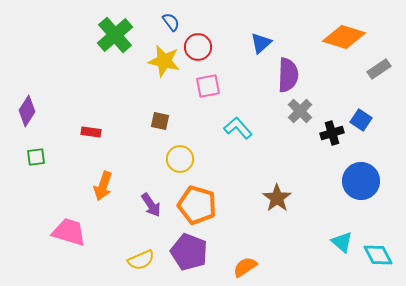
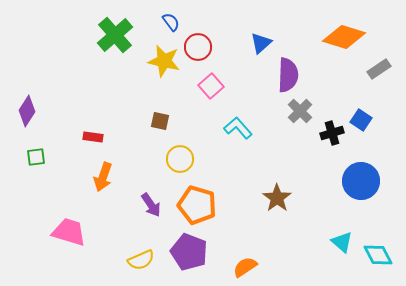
pink square: moved 3 px right; rotated 30 degrees counterclockwise
red rectangle: moved 2 px right, 5 px down
orange arrow: moved 9 px up
